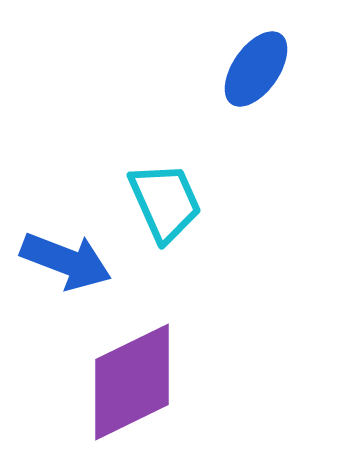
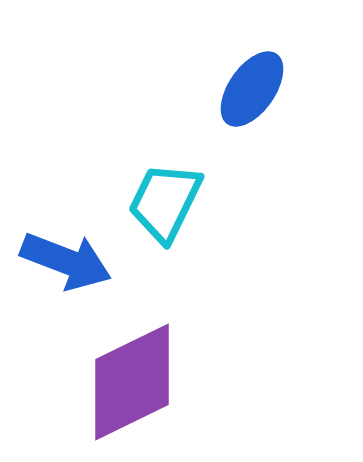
blue ellipse: moved 4 px left, 20 px down
cyan trapezoid: rotated 130 degrees counterclockwise
